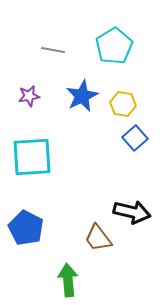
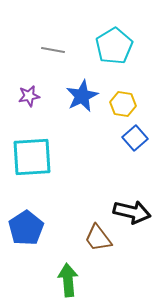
blue pentagon: rotated 12 degrees clockwise
